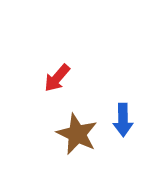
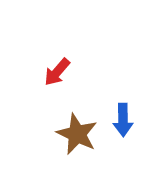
red arrow: moved 6 px up
